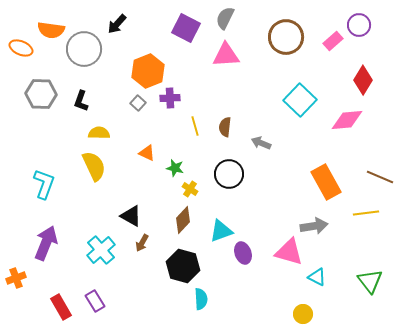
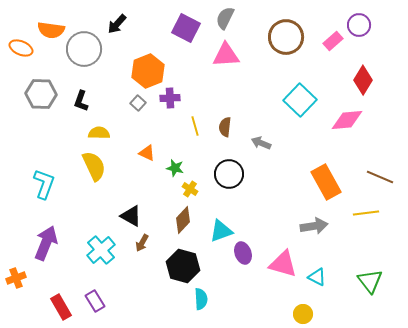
pink triangle at (289, 252): moved 6 px left, 12 px down
